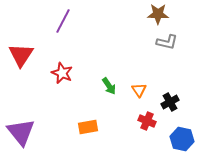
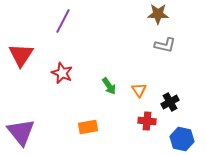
gray L-shape: moved 2 px left, 3 px down
red cross: rotated 18 degrees counterclockwise
